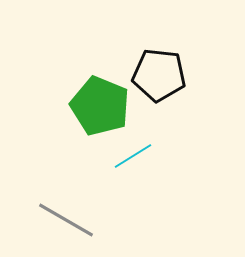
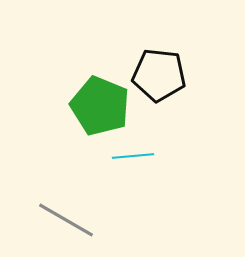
cyan line: rotated 27 degrees clockwise
